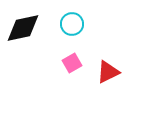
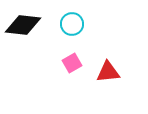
black diamond: moved 3 px up; rotated 18 degrees clockwise
red triangle: rotated 20 degrees clockwise
